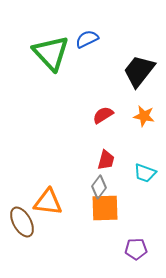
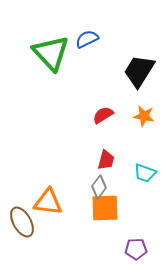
black trapezoid: rotated 6 degrees counterclockwise
